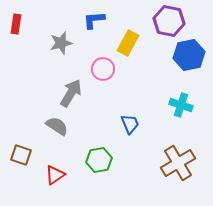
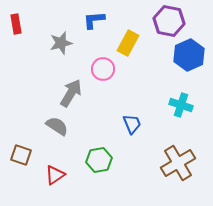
red rectangle: rotated 18 degrees counterclockwise
blue hexagon: rotated 12 degrees counterclockwise
blue trapezoid: moved 2 px right
